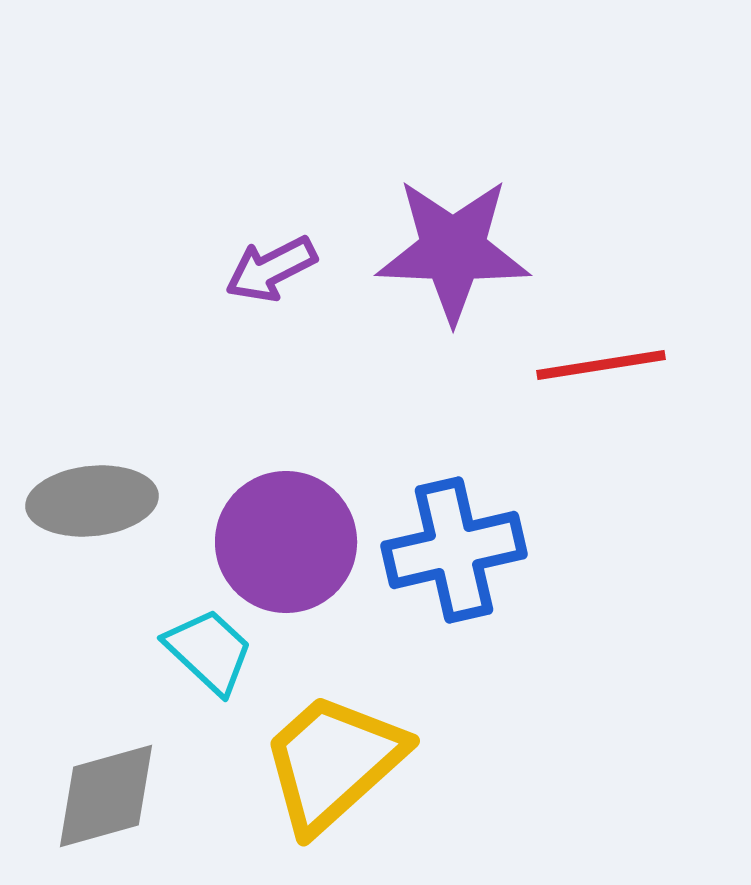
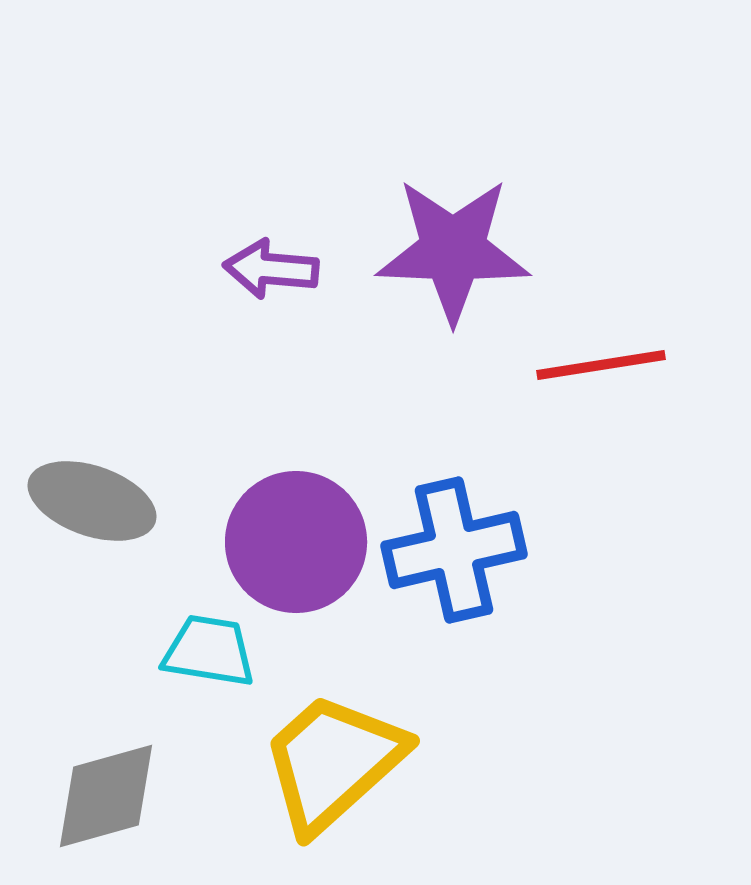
purple arrow: rotated 32 degrees clockwise
gray ellipse: rotated 25 degrees clockwise
purple circle: moved 10 px right
cyan trapezoid: rotated 34 degrees counterclockwise
